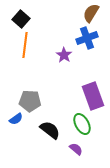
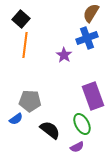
purple semicircle: moved 1 px right, 2 px up; rotated 112 degrees clockwise
